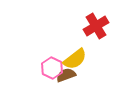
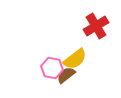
pink hexagon: rotated 15 degrees counterclockwise
brown semicircle: rotated 18 degrees counterclockwise
